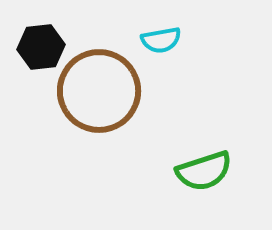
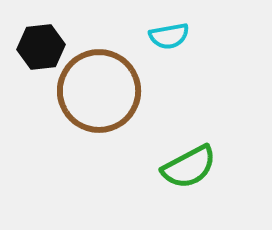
cyan semicircle: moved 8 px right, 4 px up
green semicircle: moved 15 px left, 4 px up; rotated 10 degrees counterclockwise
